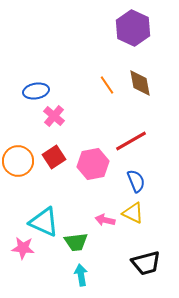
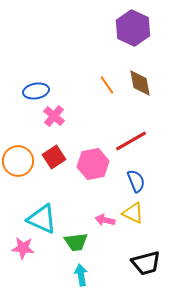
cyan triangle: moved 2 px left, 3 px up
